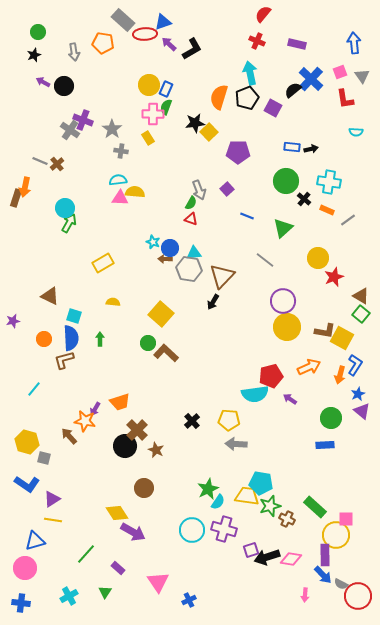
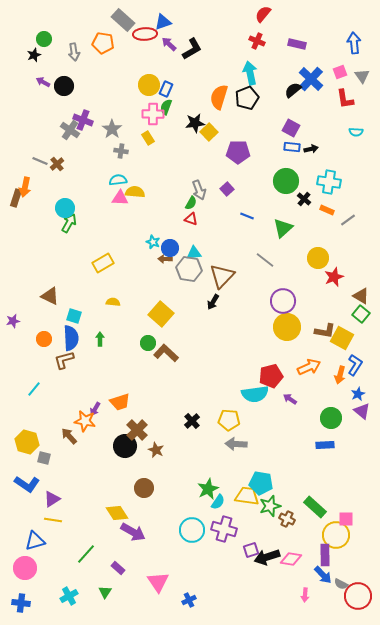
green circle at (38, 32): moved 6 px right, 7 px down
purple square at (273, 108): moved 18 px right, 20 px down
